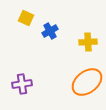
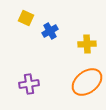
yellow cross: moved 1 px left, 2 px down
purple cross: moved 7 px right
